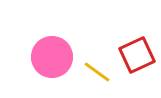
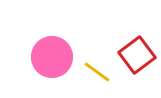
red square: rotated 12 degrees counterclockwise
